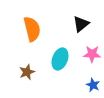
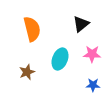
blue star: rotated 24 degrees counterclockwise
